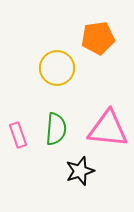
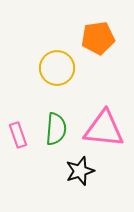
pink triangle: moved 4 px left
